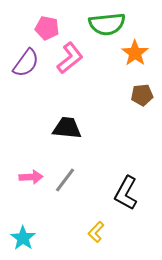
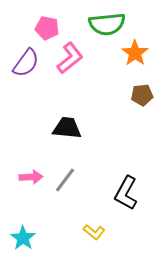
yellow L-shape: moved 2 px left; rotated 95 degrees counterclockwise
